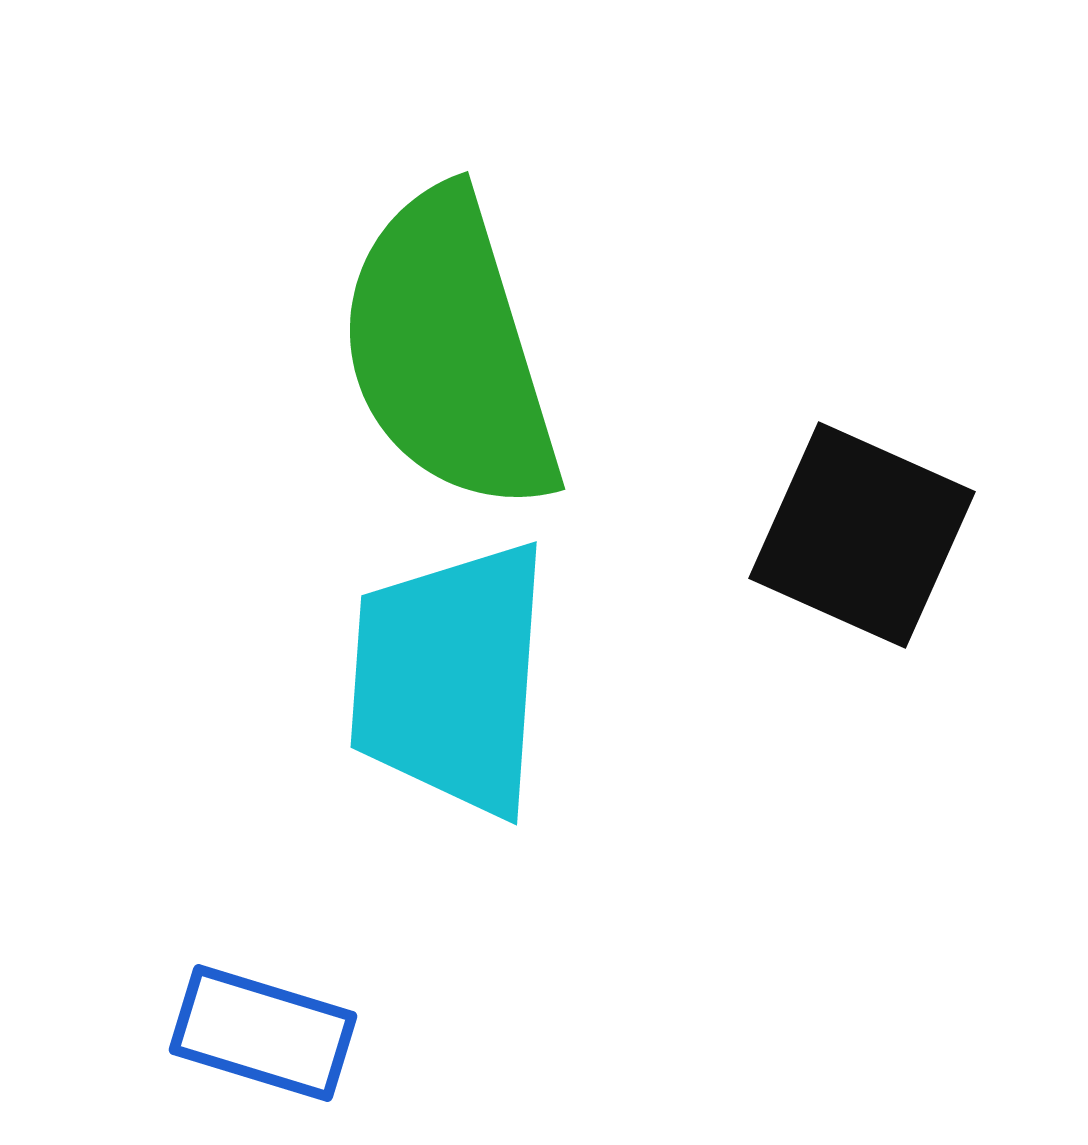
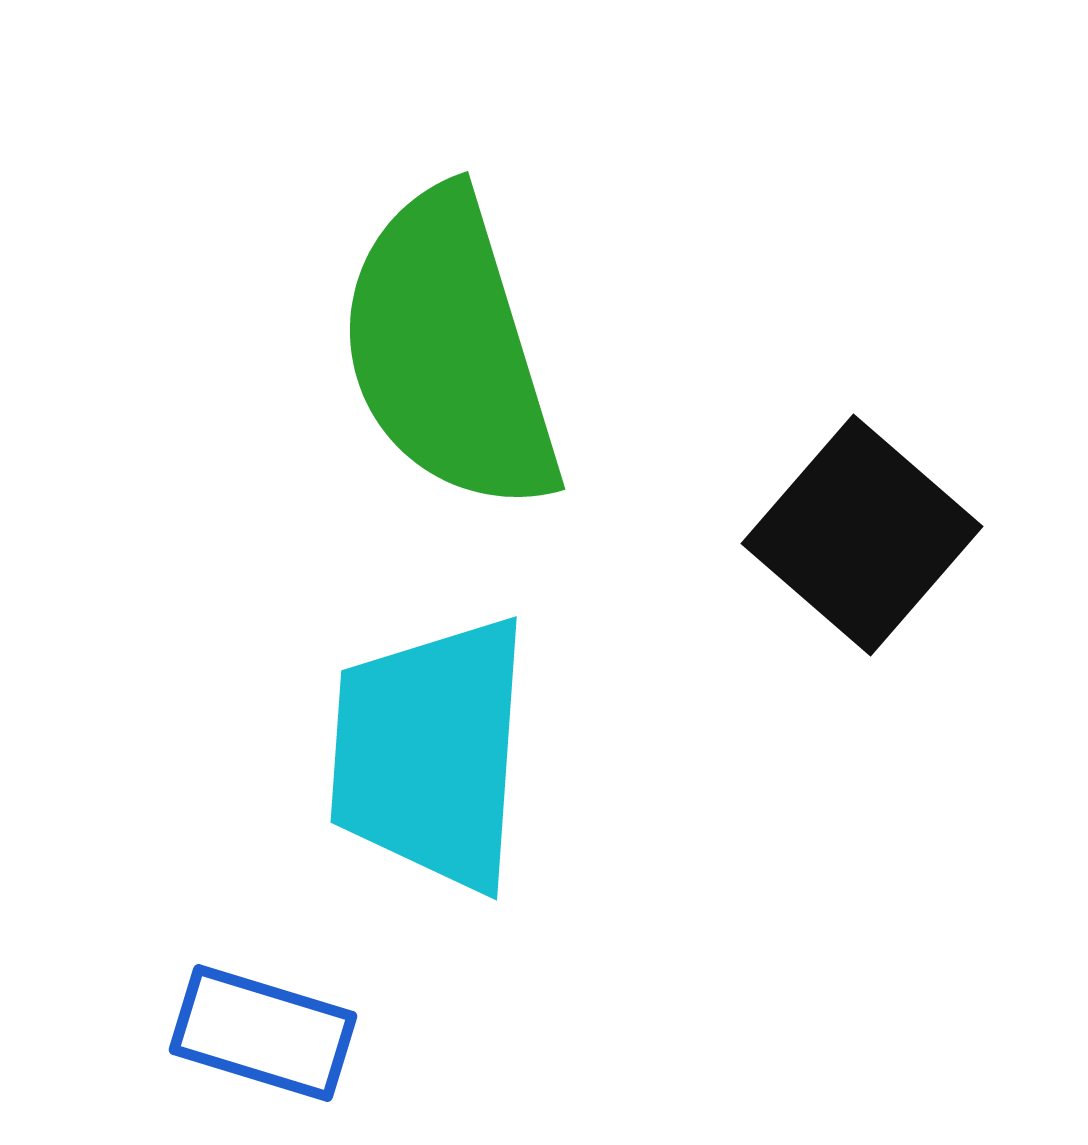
black square: rotated 17 degrees clockwise
cyan trapezoid: moved 20 px left, 75 px down
